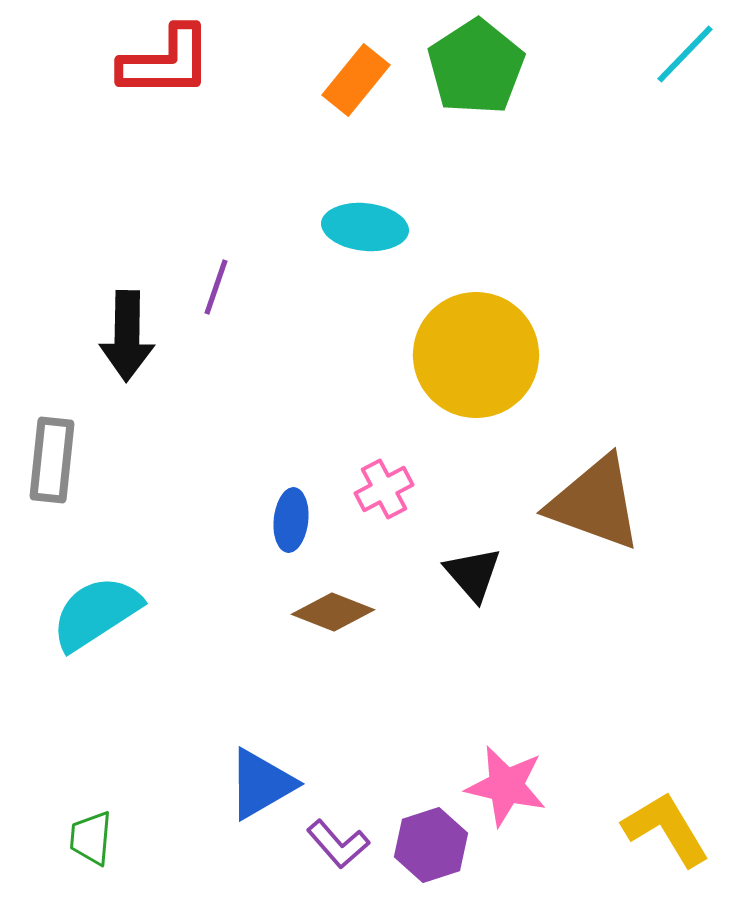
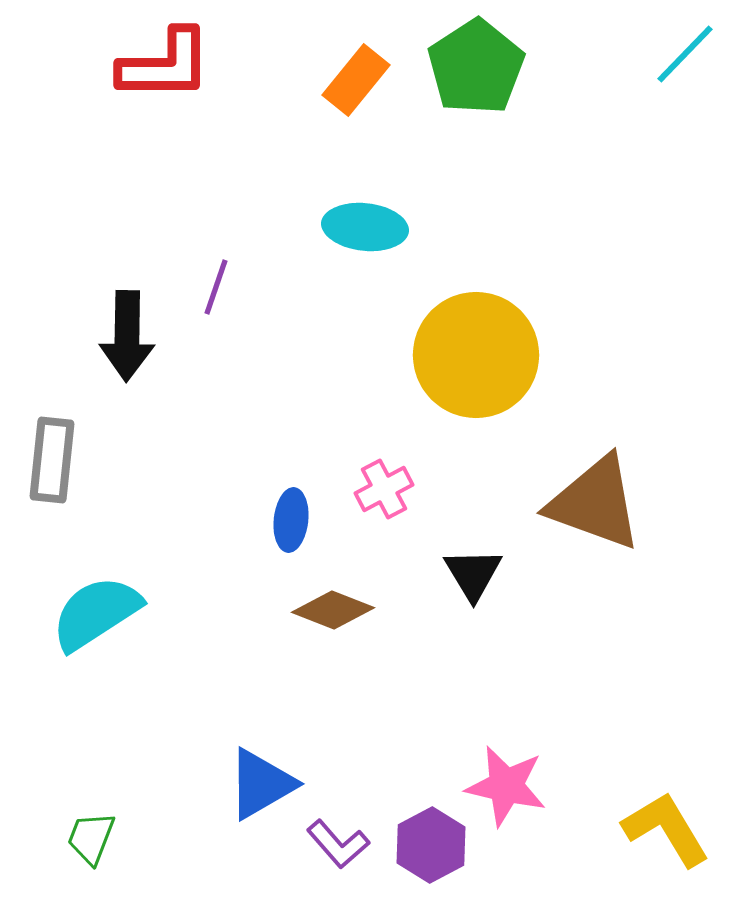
red L-shape: moved 1 px left, 3 px down
black triangle: rotated 10 degrees clockwise
brown diamond: moved 2 px up
green trapezoid: rotated 16 degrees clockwise
purple hexagon: rotated 10 degrees counterclockwise
